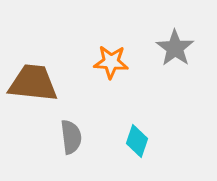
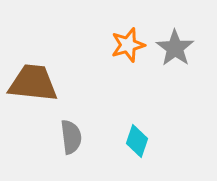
orange star: moved 17 px right, 17 px up; rotated 20 degrees counterclockwise
